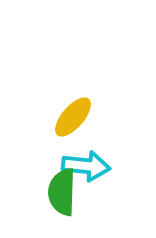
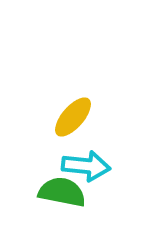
green semicircle: rotated 99 degrees clockwise
